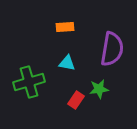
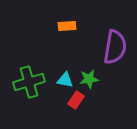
orange rectangle: moved 2 px right, 1 px up
purple semicircle: moved 3 px right, 2 px up
cyan triangle: moved 2 px left, 17 px down
green star: moved 10 px left, 10 px up
